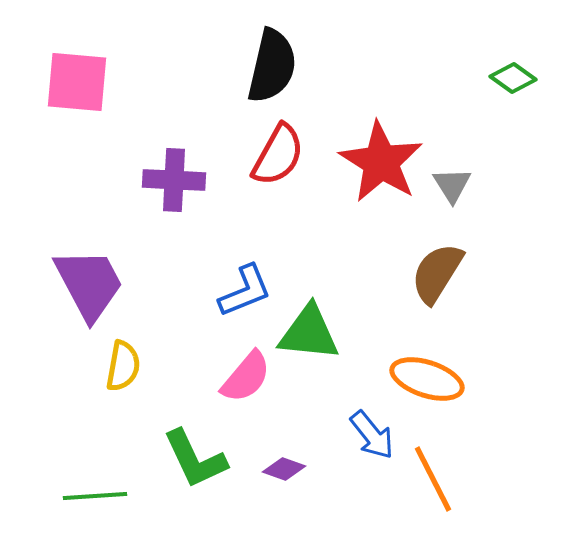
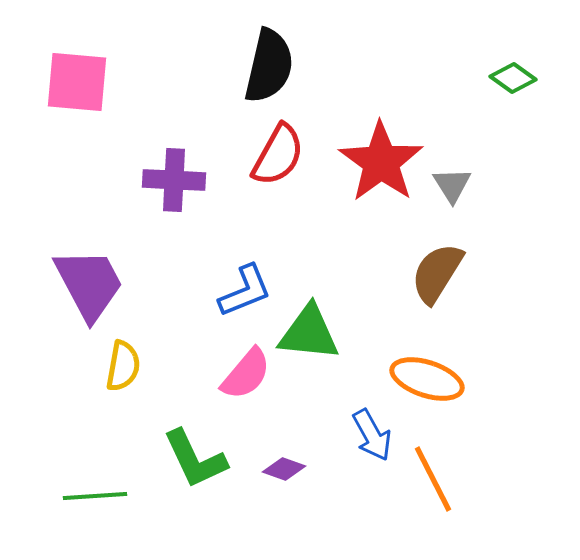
black semicircle: moved 3 px left
red star: rotated 4 degrees clockwise
pink semicircle: moved 3 px up
blue arrow: rotated 10 degrees clockwise
